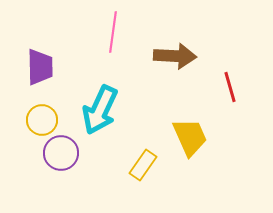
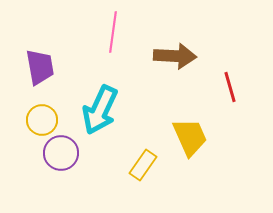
purple trapezoid: rotated 9 degrees counterclockwise
